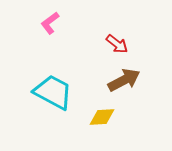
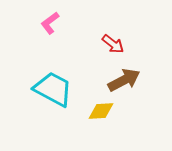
red arrow: moved 4 px left
cyan trapezoid: moved 3 px up
yellow diamond: moved 1 px left, 6 px up
